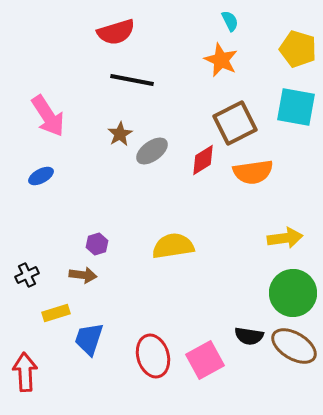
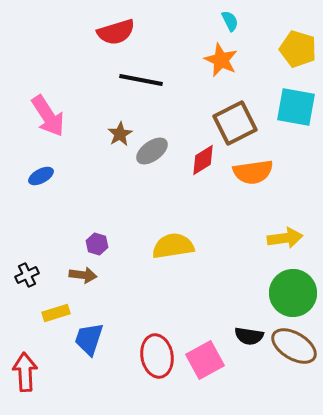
black line: moved 9 px right
purple hexagon: rotated 25 degrees counterclockwise
red ellipse: moved 4 px right; rotated 6 degrees clockwise
